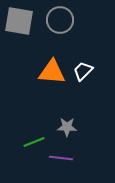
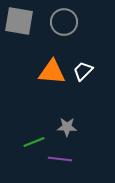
gray circle: moved 4 px right, 2 px down
purple line: moved 1 px left, 1 px down
